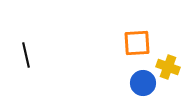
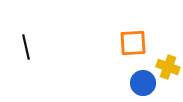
orange square: moved 4 px left
black line: moved 8 px up
